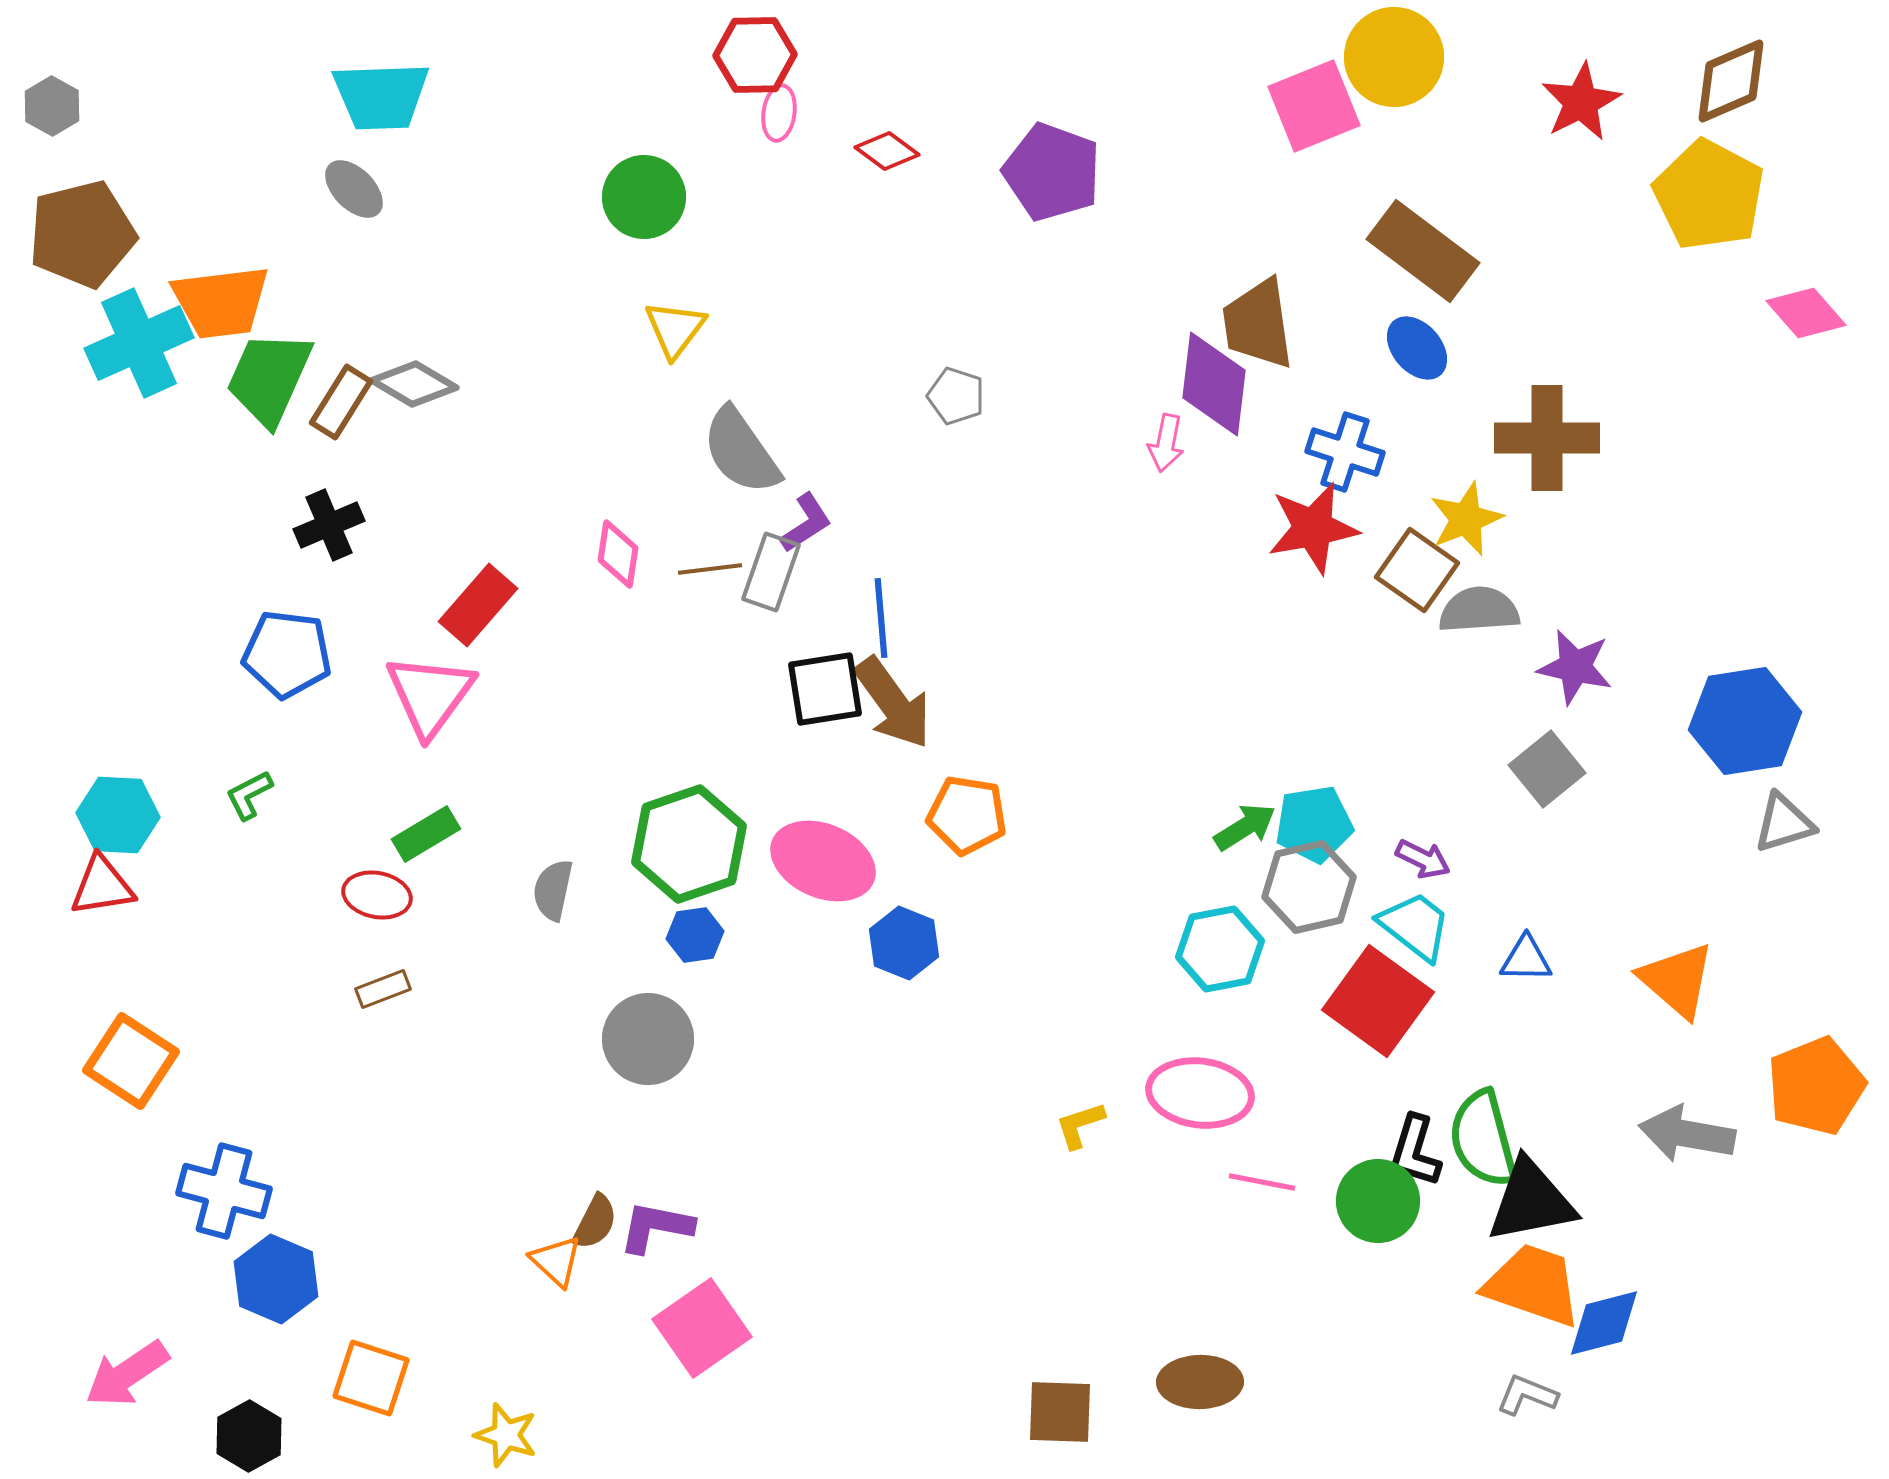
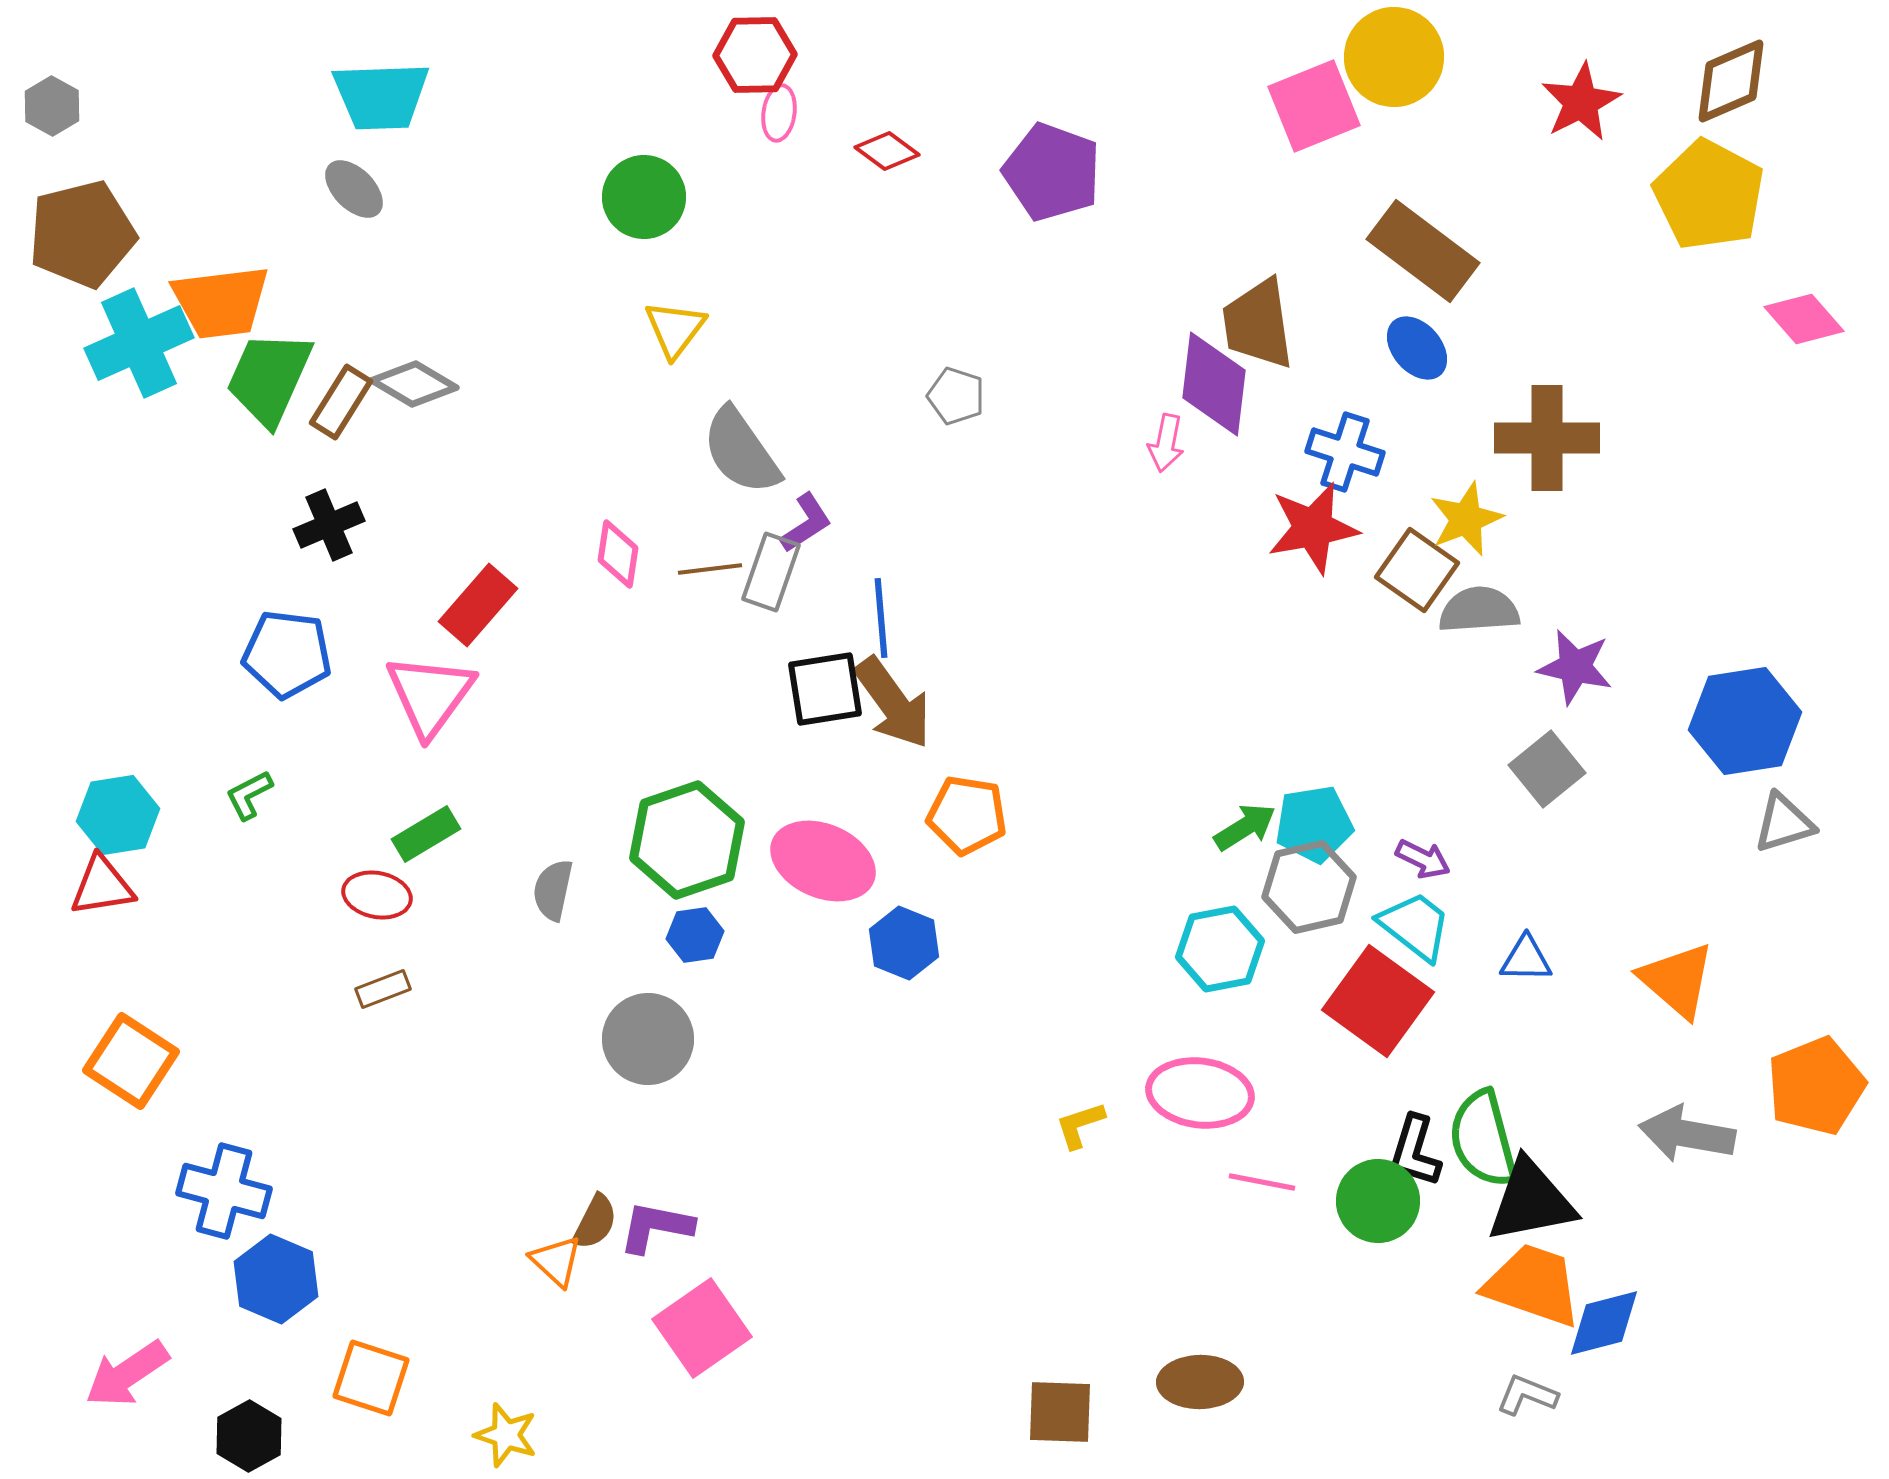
pink diamond at (1806, 313): moved 2 px left, 6 px down
cyan hexagon at (118, 815): rotated 12 degrees counterclockwise
green hexagon at (689, 844): moved 2 px left, 4 px up
